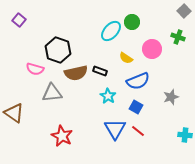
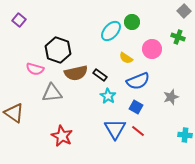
black rectangle: moved 4 px down; rotated 16 degrees clockwise
